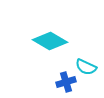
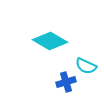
cyan semicircle: moved 1 px up
